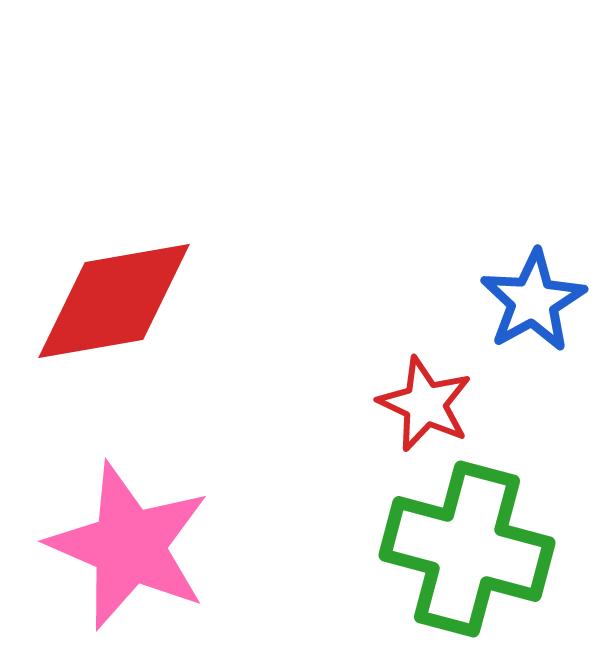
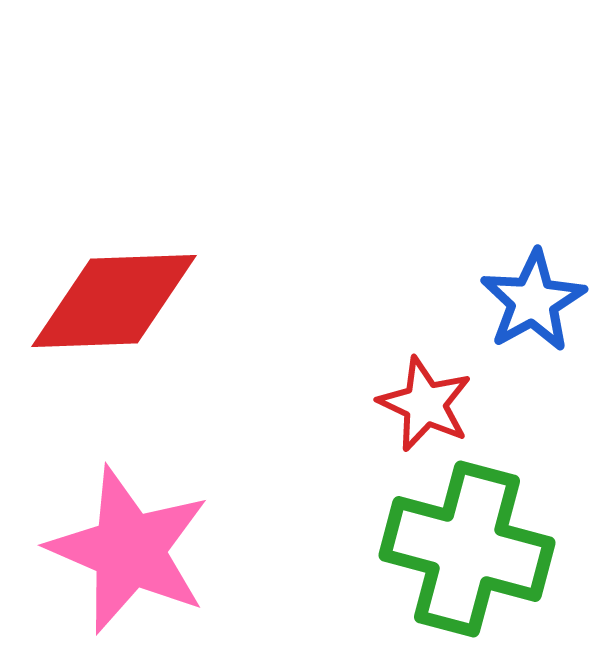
red diamond: rotated 8 degrees clockwise
pink star: moved 4 px down
